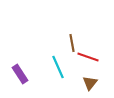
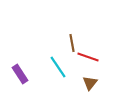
cyan line: rotated 10 degrees counterclockwise
